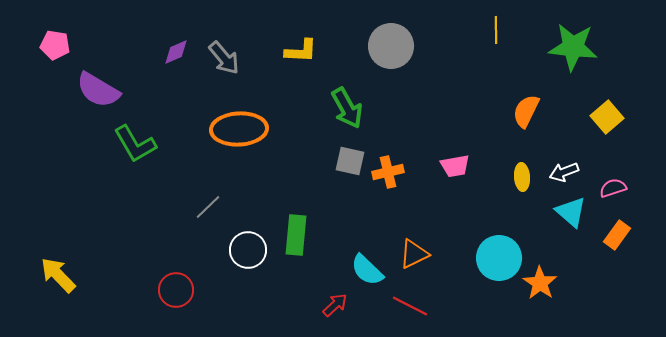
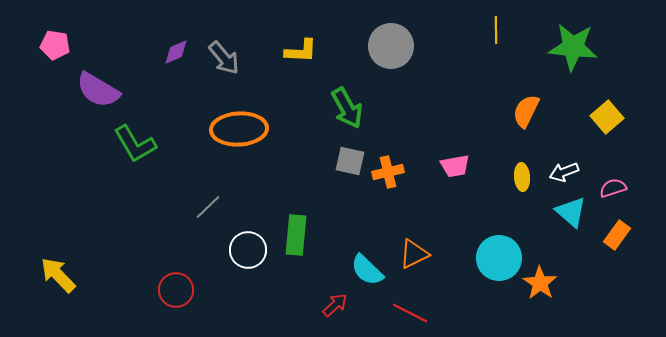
red line: moved 7 px down
